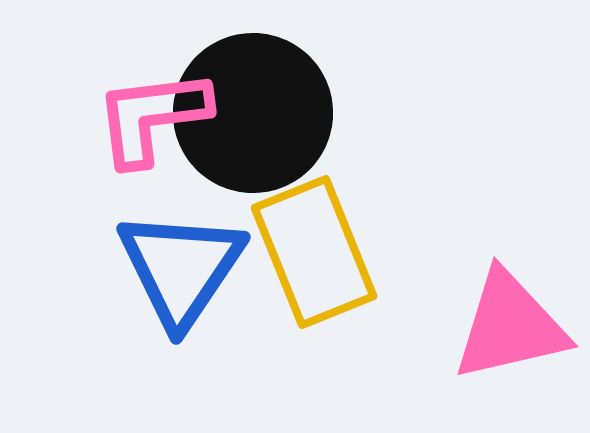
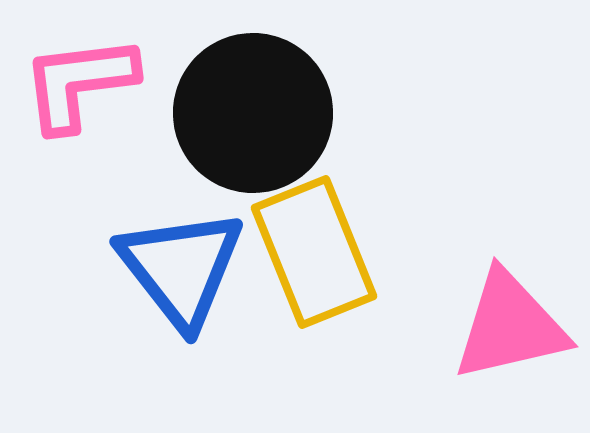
pink L-shape: moved 73 px left, 34 px up
blue triangle: rotated 12 degrees counterclockwise
